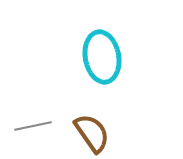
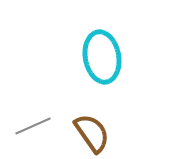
gray line: rotated 12 degrees counterclockwise
